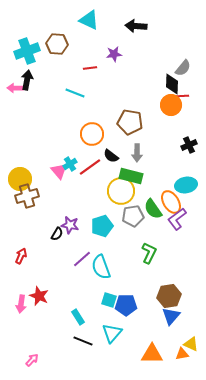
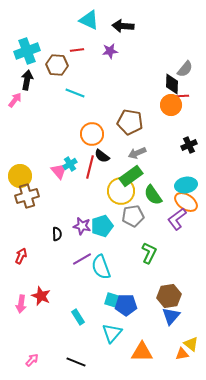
black arrow at (136, 26): moved 13 px left
brown hexagon at (57, 44): moved 21 px down
purple star at (114, 54): moved 4 px left, 3 px up
red line at (90, 68): moved 13 px left, 18 px up
gray semicircle at (183, 68): moved 2 px right, 1 px down
pink arrow at (15, 88): moved 12 px down; rotated 126 degrees clockwise
gray arrow at (137, 153): rotated 66 degrees clockwise
black semicircle at (111, 156): moved 9 px left
red line at (90, 167): rotated 40 degrees counterclockwise
green rectangle at (131, 176): rotated 50 degrees counterclockwise
yellow circle at (20, 179): moved 3 px up
orange ellipse at (171, 202): moved 15 px right; rotated 25 degrees counterclockwise
green semicircle at (153, 209): moved 14 px up
purple star at (70, 225): moved 12 px right, 1 px down
black semicircle at (57, 234): rotated 32 degrees counterclockwise
purple line at (82, 259): rotated 12 degrees clockwise
red star at (39, 296): moved 2 px right
cyan square at (109, 300): moved 3 px right
black line at (83, 341): moved 7 px left, 21 px down
yellow triangle at (191, 344): rotated 14 degrees clockwise
orange triangle at (152, 354): moved 10 px left, 2 px up
